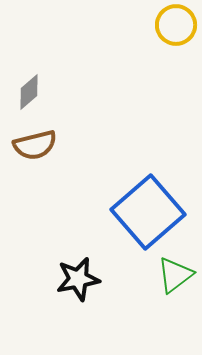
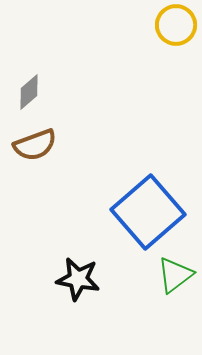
brown semicircle: rotated 6 degrees counterclockwise
black star: rotated 21 degrees clockwise
